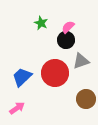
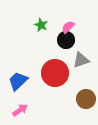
green star: moved 2 px down
gray triangle: moved 1 px up
blue trapezoid: moved 4 px left, 4 px down
pink arrow: moved 3 px right, 2 px down
